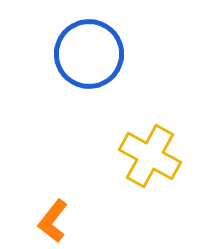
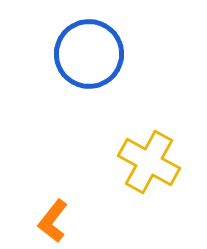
yellow cross: moved 1 px left, 6 px down
